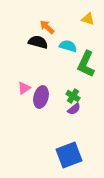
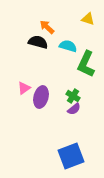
blue square: moved 2 px right, 1 px down
